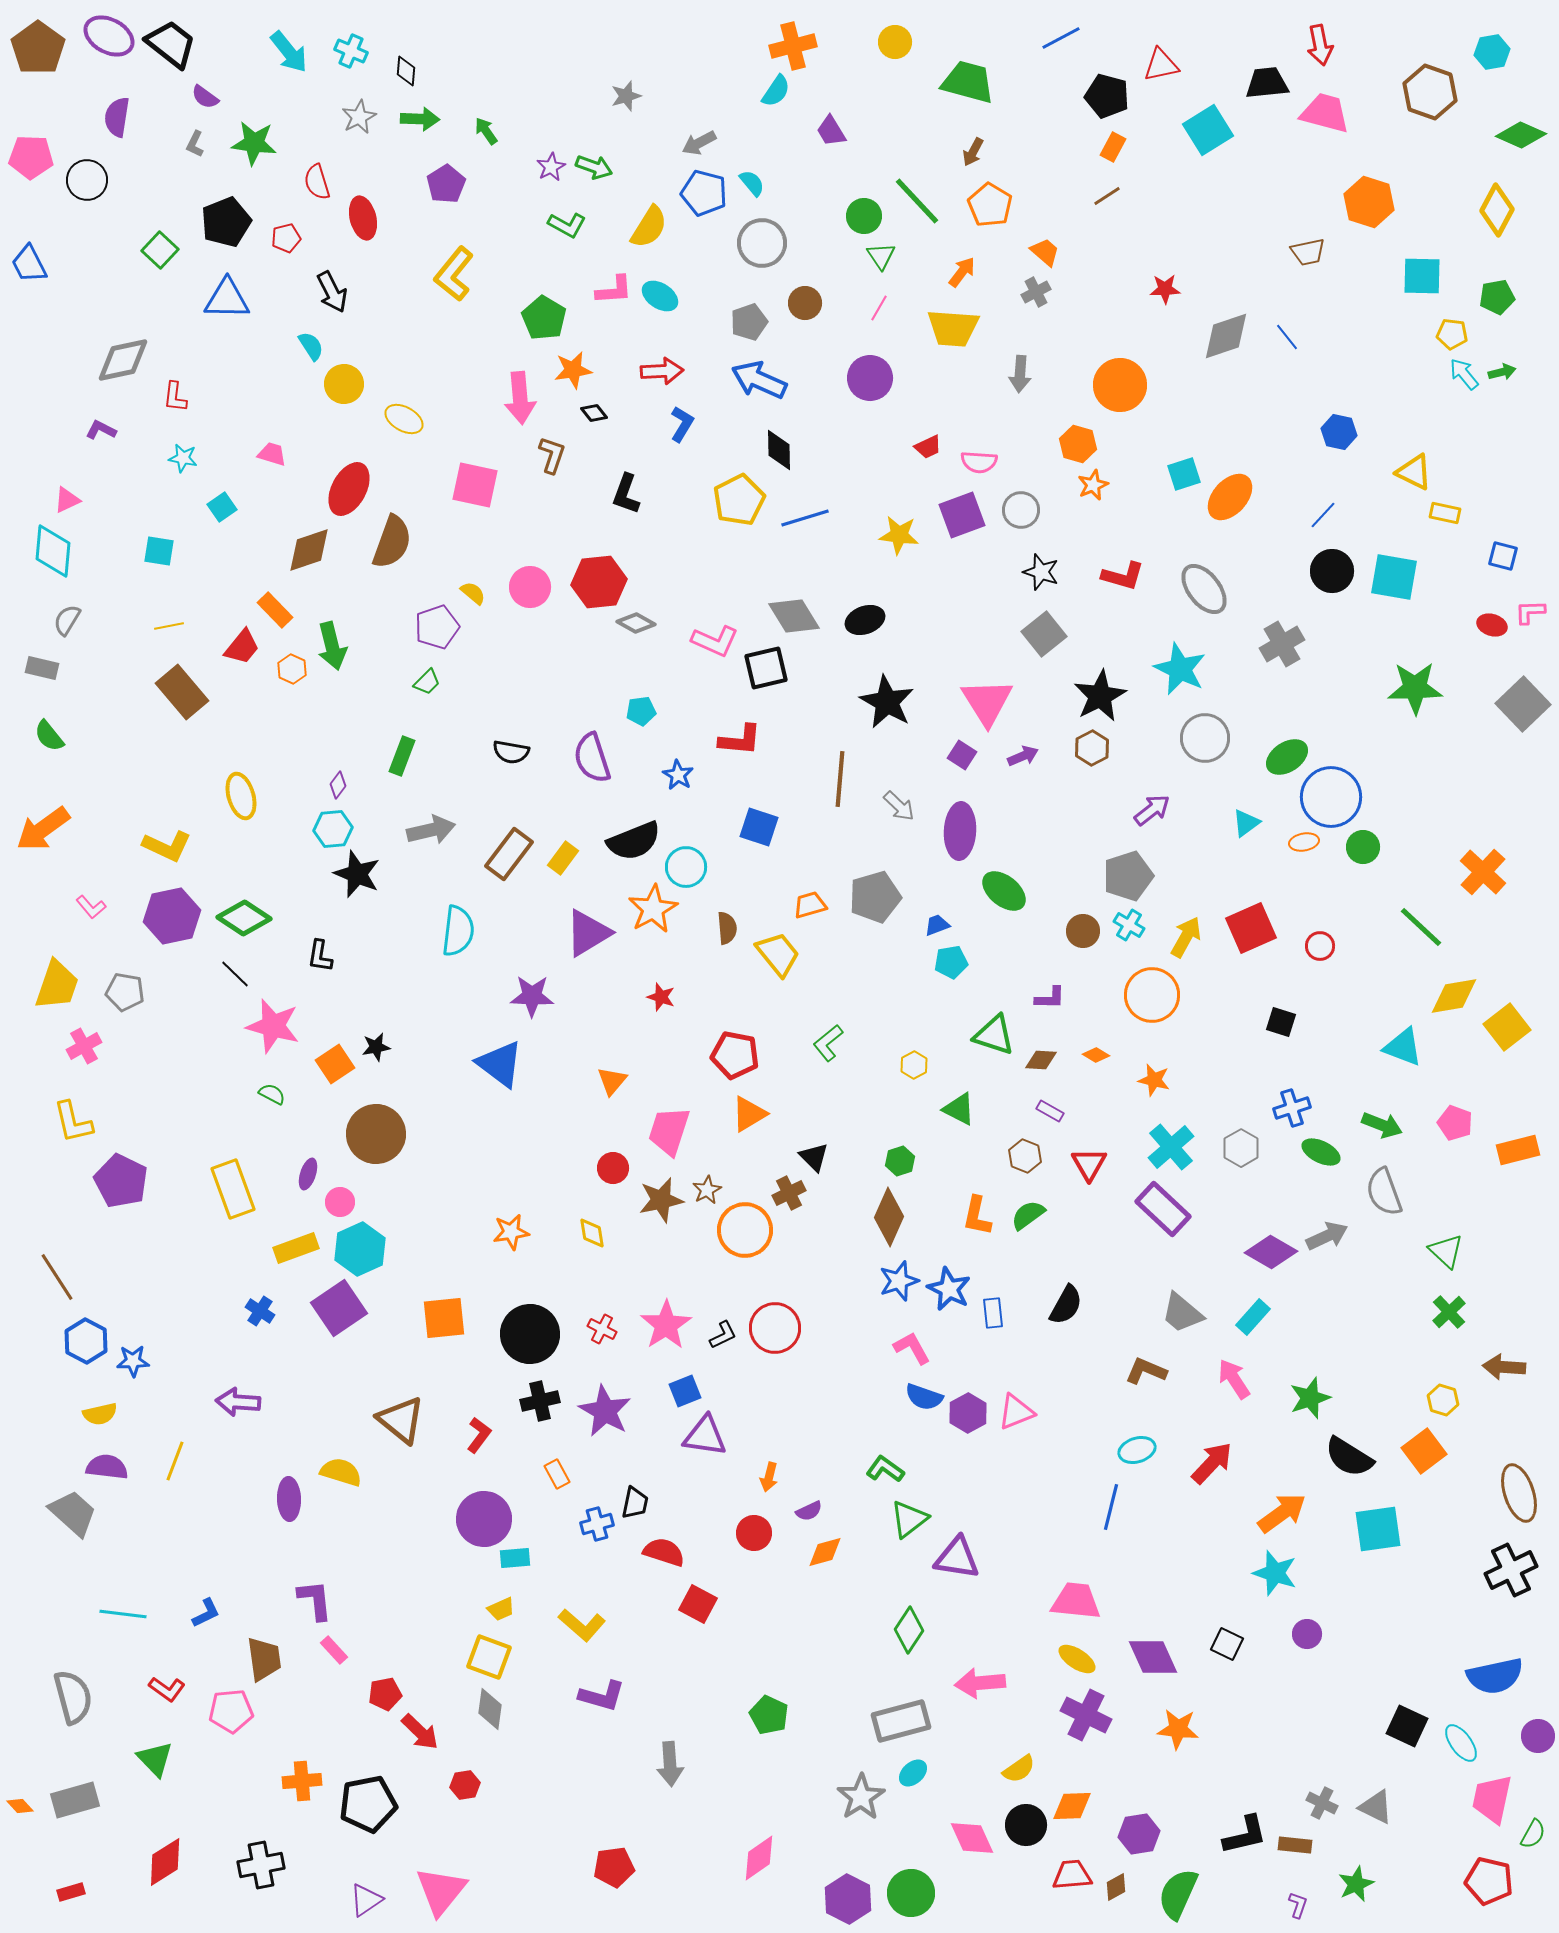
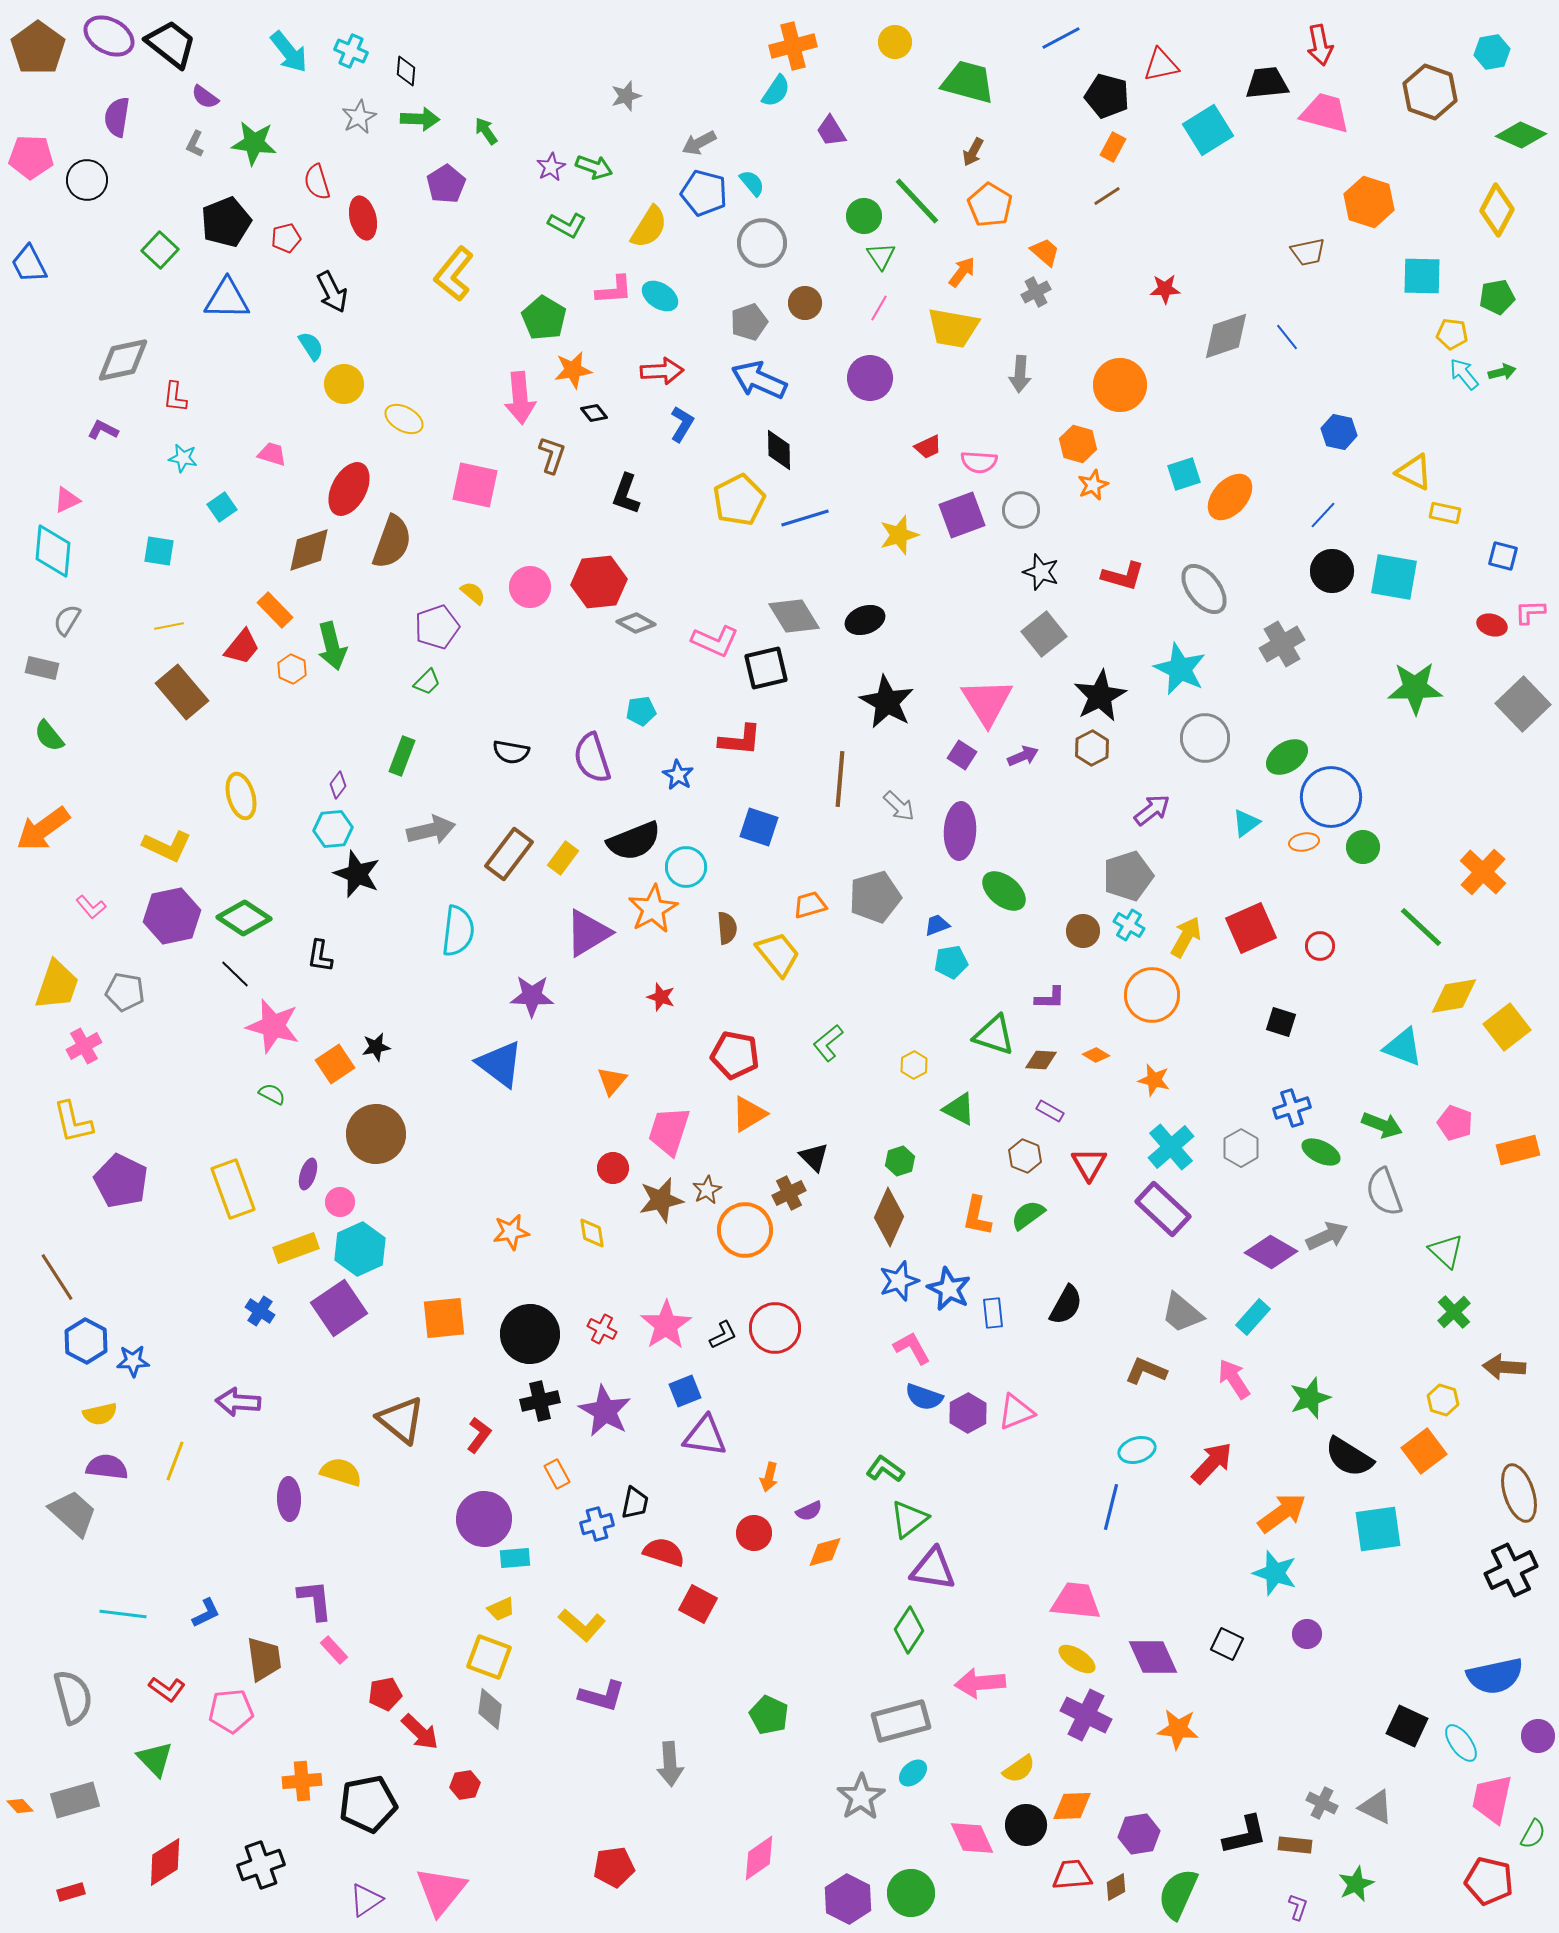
yellow trapezoid at (953, 328): rotated 6 degrees clockwise
purple L-shape at (101, 430): moved 2 px right
yellow star at (899, 535): rotated 24 degrees counterclockwise
green cross at (1449, 1312): moved 5 px right
purple triangle at (957, 1558): moved 24 px left, 11 px down
black cross at (261, 1865): rotated 9 degrees counterclockwise
purple L-shape at (1298, 1905): moved 2 px down
